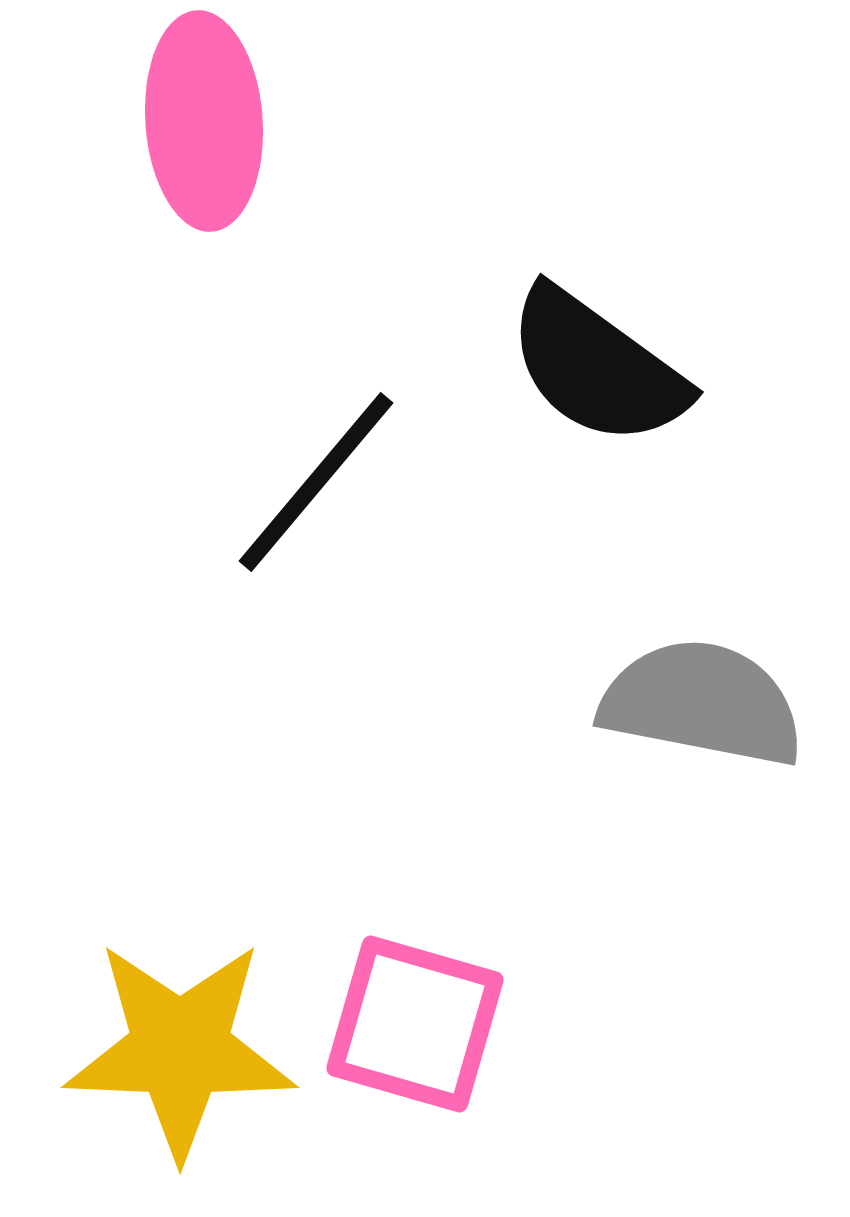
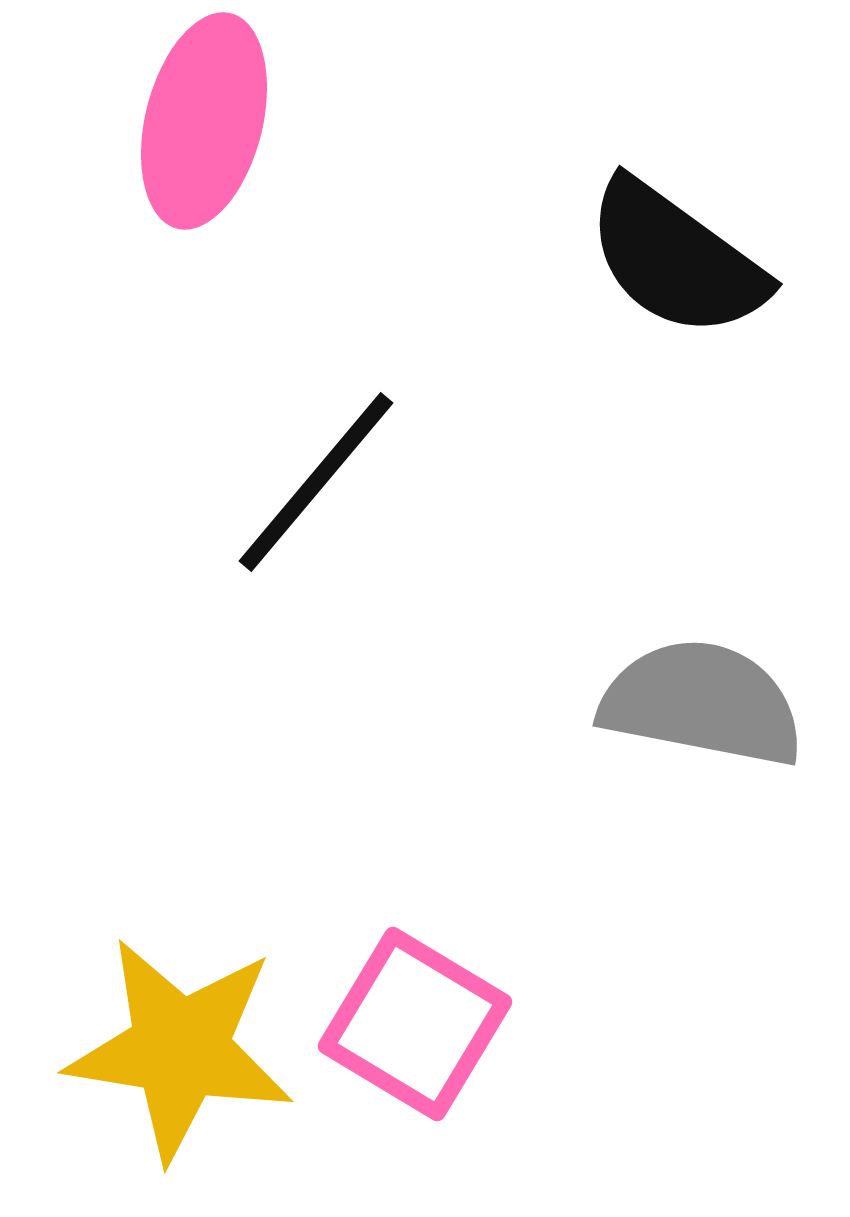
pink ellipse: rotated 18 degrees clockwise
black semicircle: moved 79 px right, 108 px up
pink square: rotated 15 degrees clockwise
yellow star: rotated 7 degrees clockwise
